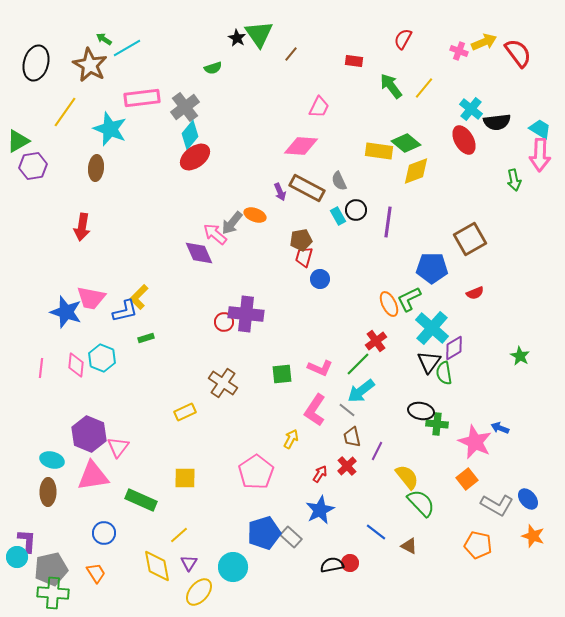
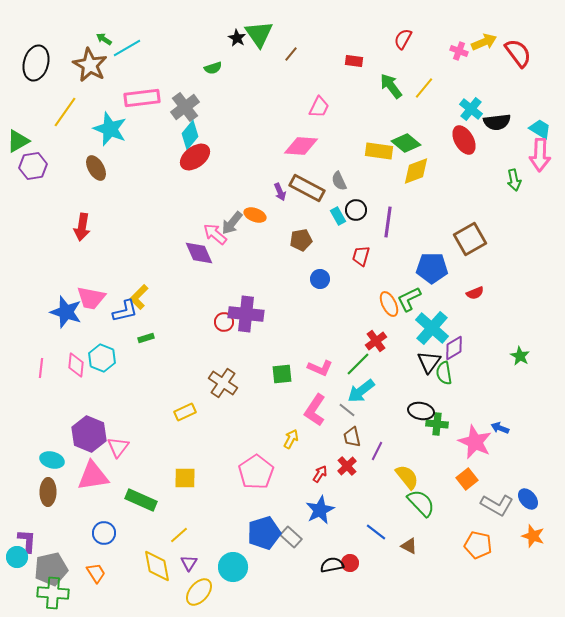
brown ellipse at (96, 168): rotated 35 degrees counterclockwise
red trapezoid at (304, 257): moved 57 px right, 1 px up
